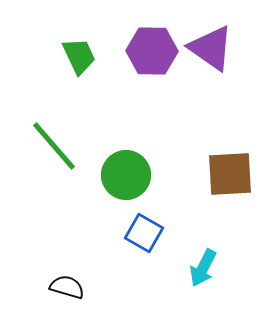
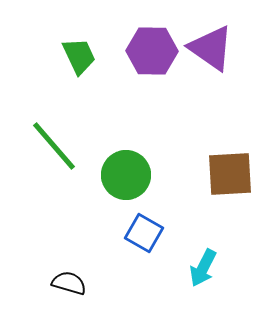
black semicircle: moved 2 px right, 4 px up
